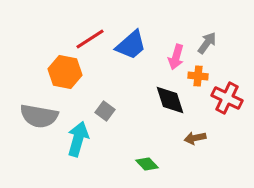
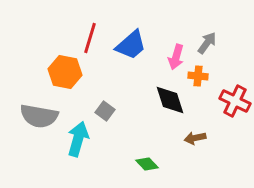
red line: moved 1 px up; rotated 40 degrees counterclockwise
red cross: moved 8 px right, 3 px down
